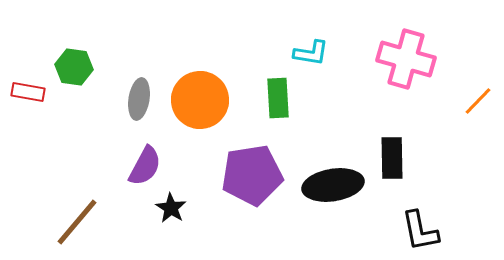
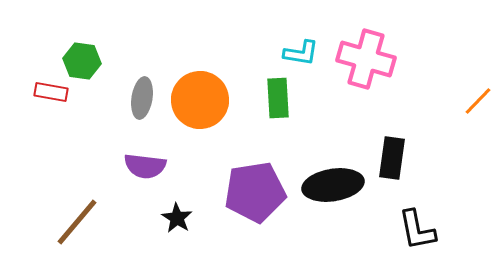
cyan L-shape: moved 10 px left
pink cross: moved 40 px left
green hexagon: moved 8 px right, 6 px up
red rectangle: moved 23 px right
gray ellipse: moved 3 px right, 1 px up
black rectangle: rotated 9 degrees clockwise
purple semicircle: rotated 69 degrees clockwise
purple pentagon: moved 3 px right, 17 px down
black star: moved 6 px right, 10 px down
black L-shape: moved 3 px left, 1 px up
